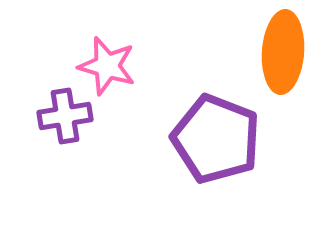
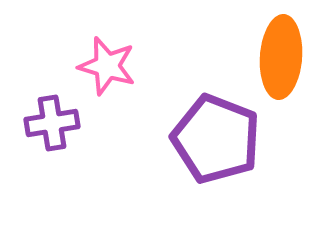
orange ellipse: moved 2 px left, 5 px down
purple cross: moved 13 px left, 7 px down
